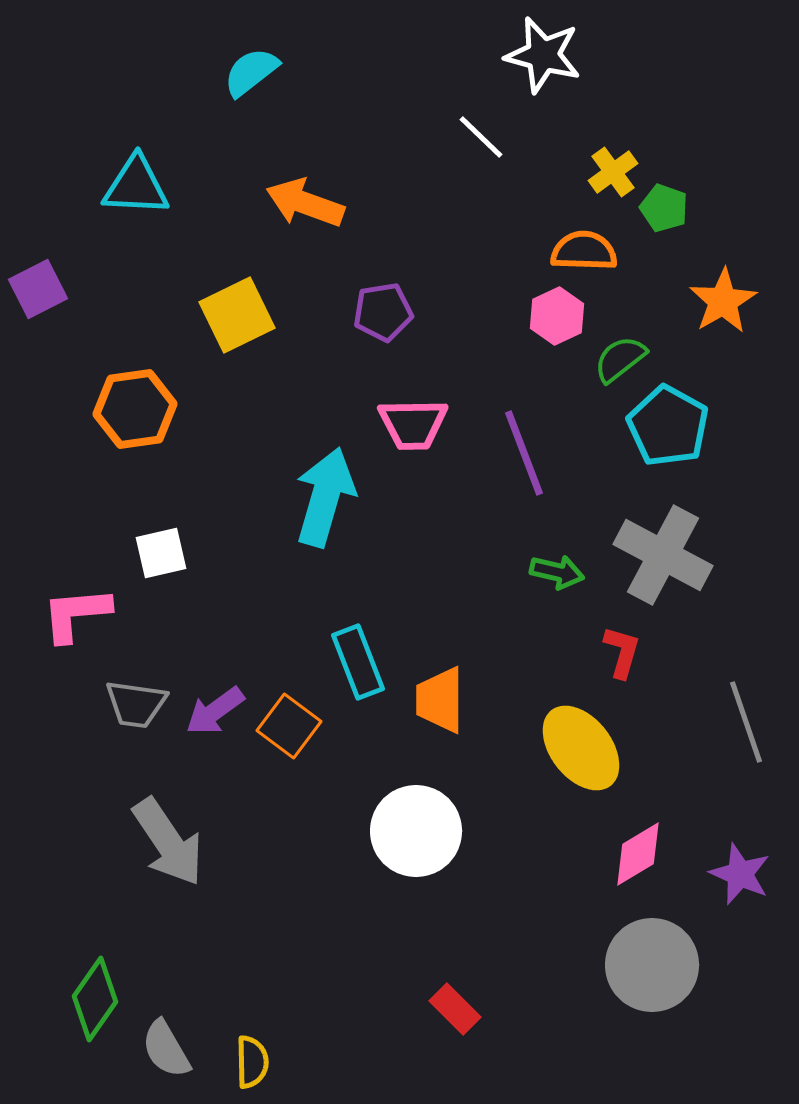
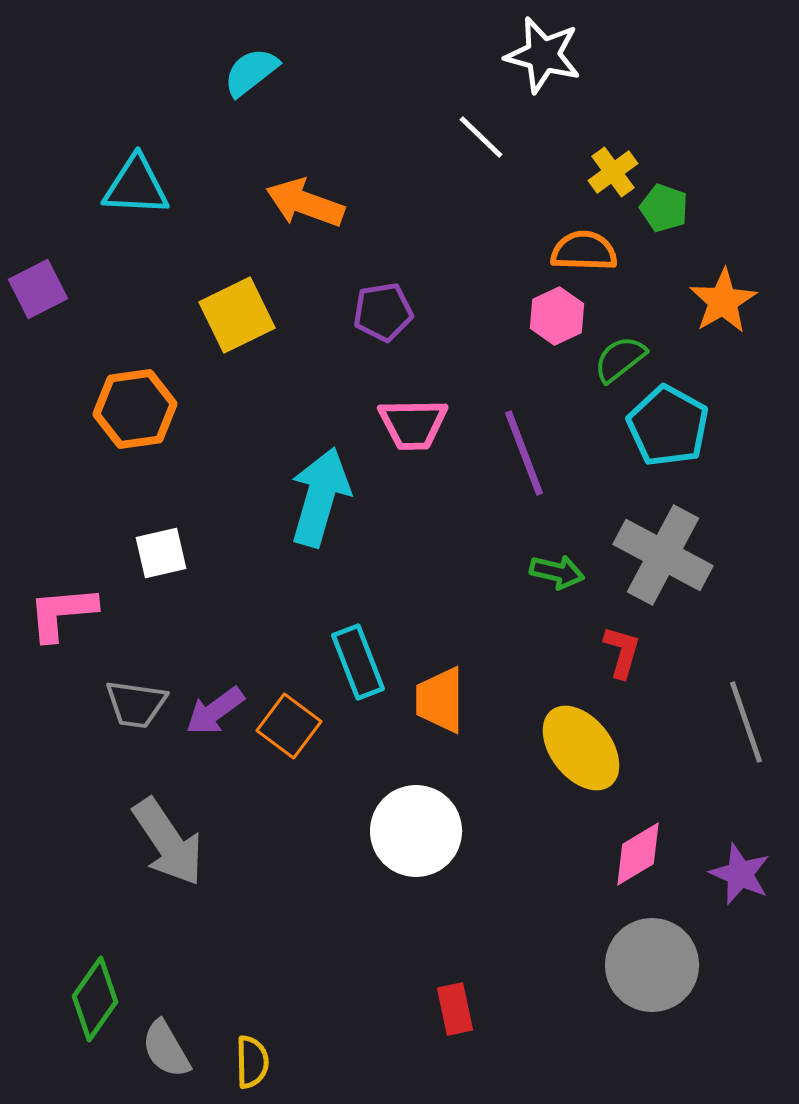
cyan arrow: moved 5 px left
pink L-shape: moved 14 px left, 1 px up
red rectangle: rotated 33 degrees clockwise
